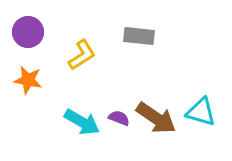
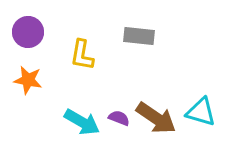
yellow L-shape: rotated 132 degrees clockwise
